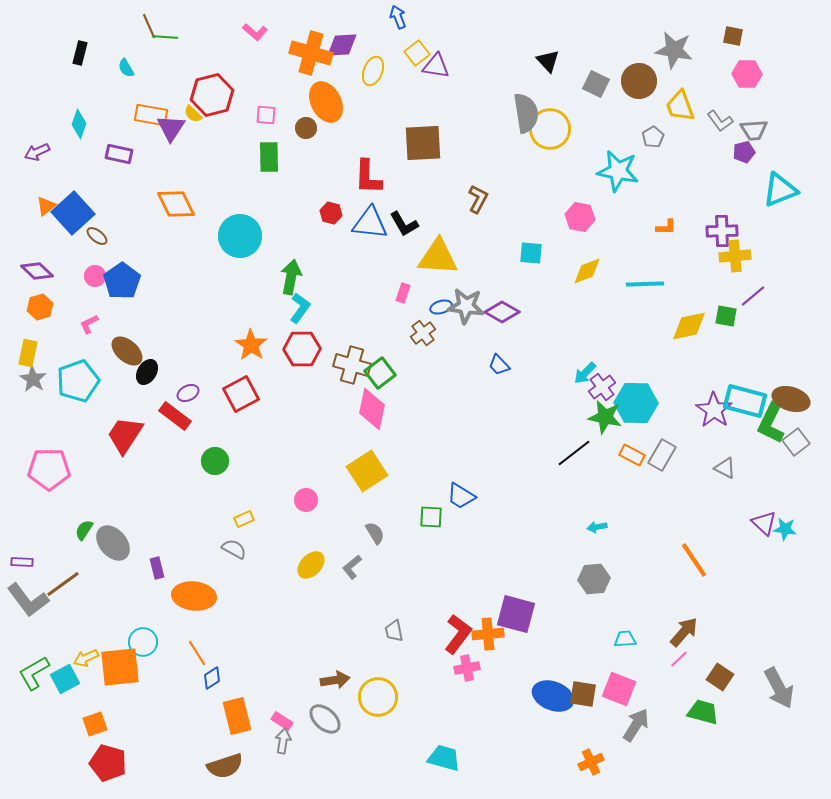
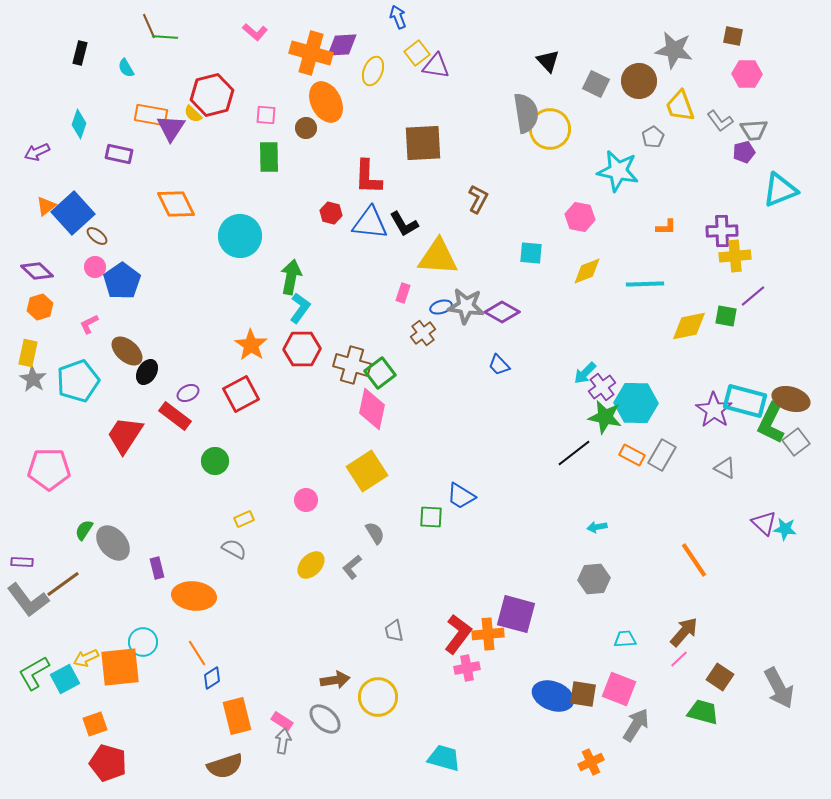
pink circle at (95, 276): moved 9 px up
